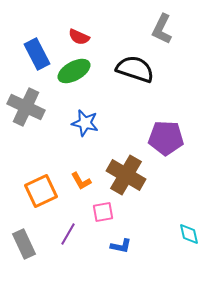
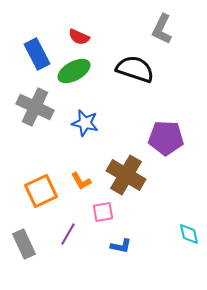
gray cross: moved 9 px right
